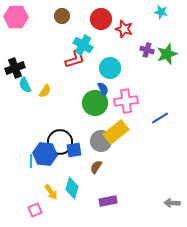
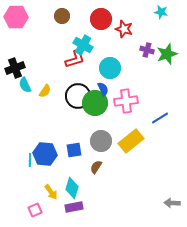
yellow rectangle: moved 15 px right, 9 px down
black circle: moved 18 px right, 46 px up
cyan line: moved 1 px left, 1 px up
purple rectangle: moved 34 px left, 6 px down
